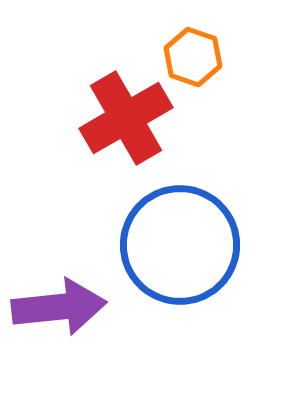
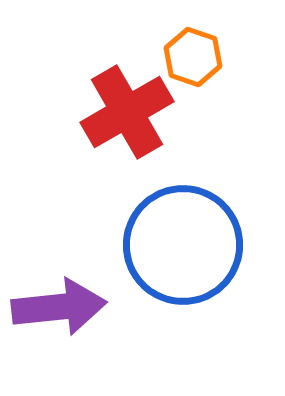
red cross: moved 1 px right, 6 px up
blue circle: moved 3 px right
